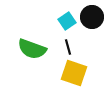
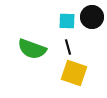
cyan square: rotated 36 degrees clockwise
